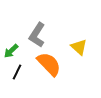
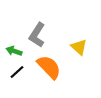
green arrow: moved 3 px right; rotated 63 degrees clockwise
orange semicircle: moved 3 px down
black line: rotated 21 degrees clockwise
